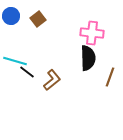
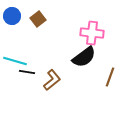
blue circle: moved 1 px right
black semicircle: moved 4 px left, 1 px up; rotated 55 degrees clockwise
black line: rotated 28 degrees counterclockwise
